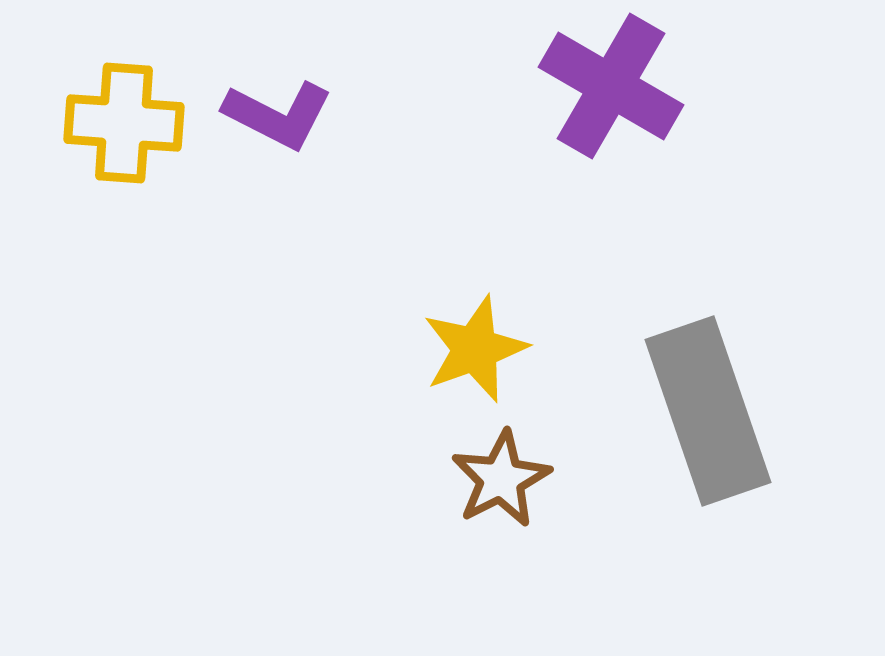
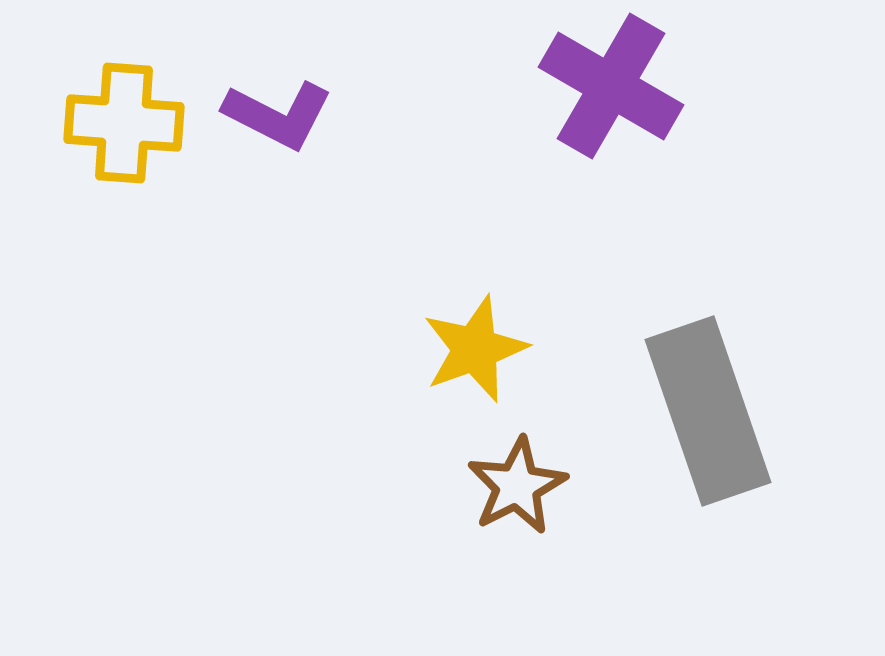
brown star: moved 16 px right, 7 px down
